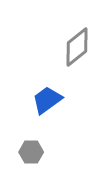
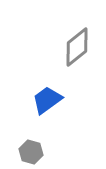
gray hexagon: rotated 15 degrees clockwise
